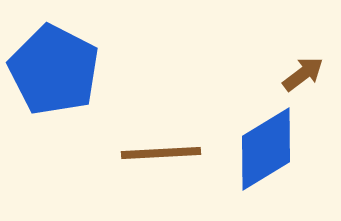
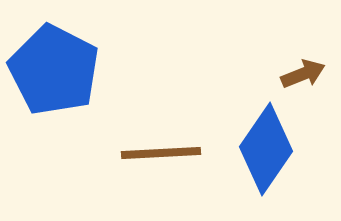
brown arrow: rotated 15 degrees clockwise
blue diamond: rotated 24 degrees counterclockwise
